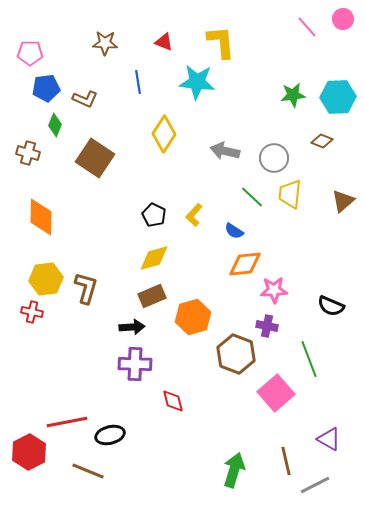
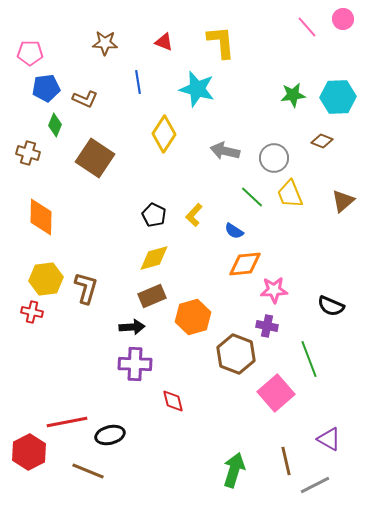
cyan star at (197, 82): moved 7 px down; rotated 9 degrees clockwise
yellow trapezoid at (290, 194): rotated 28 degrees counterclockwise
